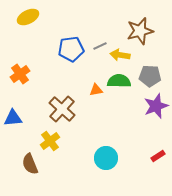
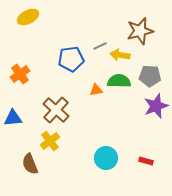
blue pentagon: moved 10 px down
brown cross: moved 6 px left, 1 px down
red rectangle: moved 12 px left, 5 px down; rotated 48 degrees clockwise
